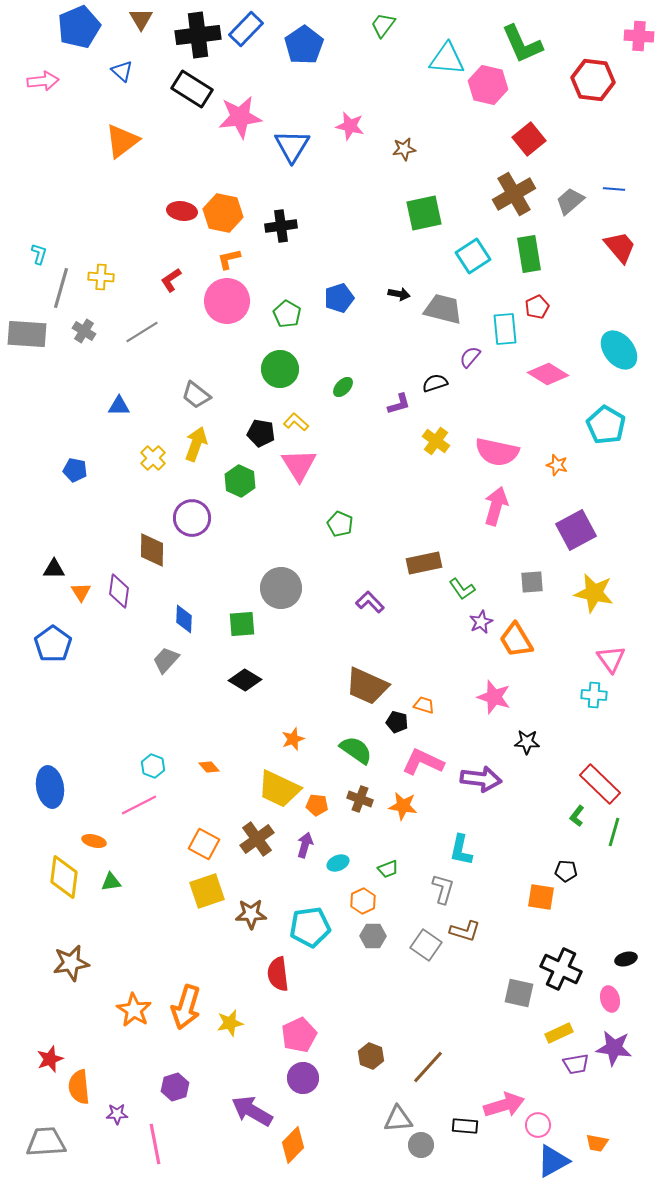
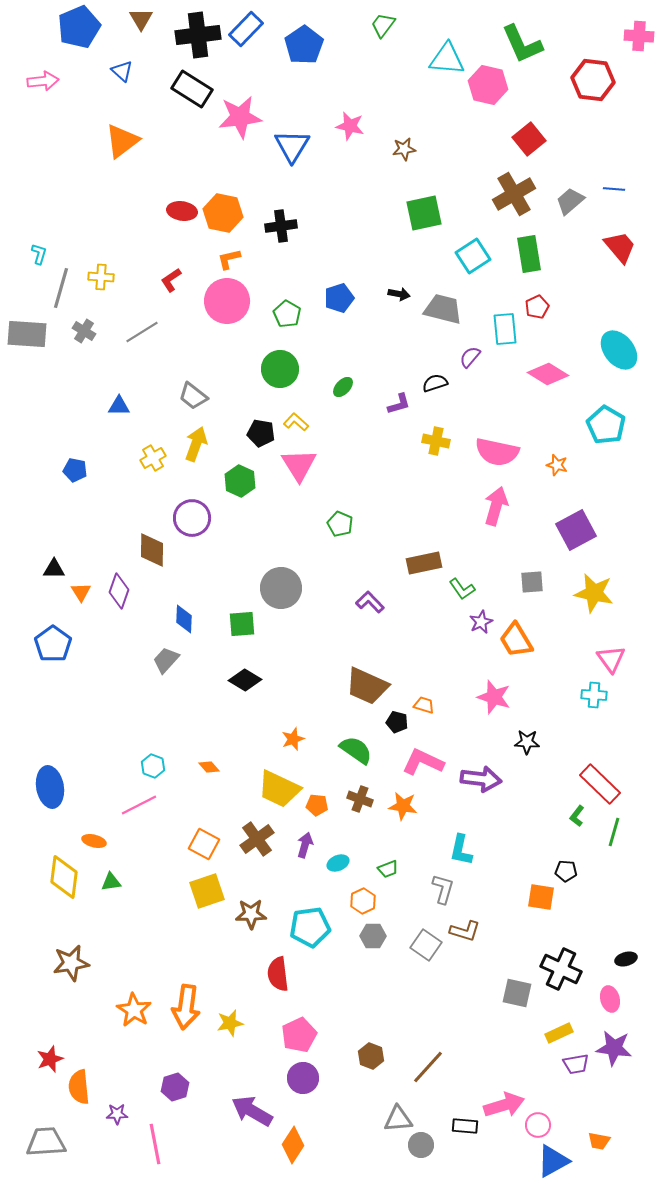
gray trapezoid at (196, 395): moved 3 px left, 1 px down
yellow cross at (436, 441): rotated 24 degrees counterclockwise
yellow cross at (153, 458): rotated 15 degrees clockwise
purple diamond at (119, 591): rotated 12 degrees clockwise
gray square at (519, 993): moved 2 px left
orange arrow at (186, 1007): rotated 9 degrees counterclockwise
orange trapezoid at (597, 1143): moved 2 px right, 2 px up
orange diamond at (293, 1145): rotated 12 degrees counterclockwise
